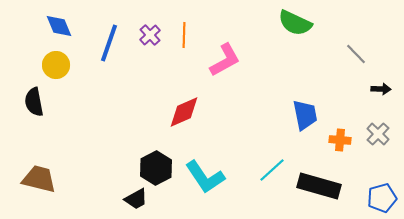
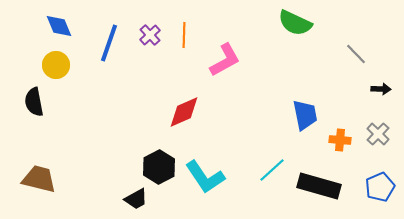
black hexagon: moved 3 px right, 1 px up
blue pentagon: moved 2 px left, 11 px up; rotated 8 degrees counterclockwise
